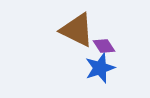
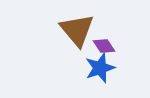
brown triangle: rotated 24 degrees clockwise
